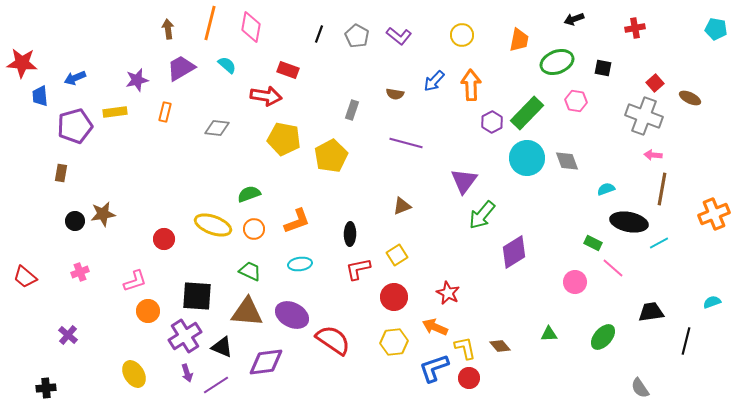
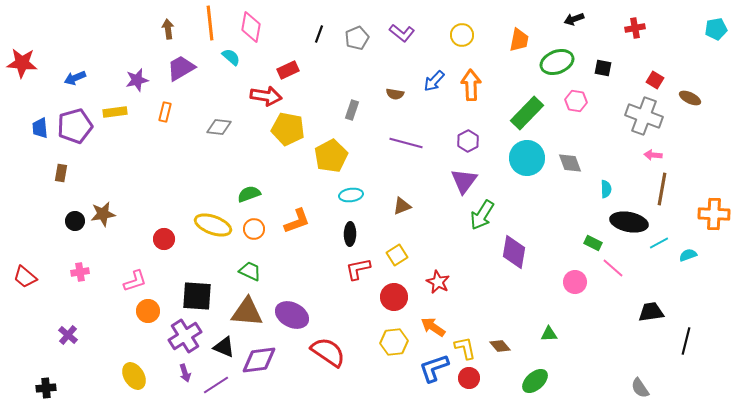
orange line at (210, 23): rotated 20 degrees counterclockwise
cyan pentagon at (716, 29): rotated 20 degrees counterclockwise
gray pentagon at (357, 36): moved 2 px down; rotated 20 degrees clockwise
purple L-shape at (399, 36): moved 3 px right, 3 px up
cyan semicircle at (227, 65): moved 4 px right, 8 px up
red rectangle at (288, 70): rotated 45 degrees counterclockwise
red square at (655, 83): moved 3 px up; rotated 18 degrees counterclockwise
blue trapezoid at (40, 96): moved 32 px down
purple hexagon at (492, 122): moved 24 px left, 19 px down
gray diamond at (217, 128): moved 2 px right, 1 px up
yellow pentagon at (284, 139): moved 4 px right, 10 px up
gray diamond at (567, 161): moved 3 px right, 2 px down
cyan semicircle at (606, 189): rotated 108 degrees clockwise
orange cross at (714, 214): rotated 24 degrees clockwise
green arrow at (482, 215): rotated 8 degrees counterclockwise
purple diamond at (514, 252): rotated 48 degrees counterclockwise
cyan ellipse at (300, 264): moved 51 px right, 69 px up
pink cross at (80, 272): rotated 12 degrees clockwise
red star at (448, 293): moved 10 px left, 11 px up
cyan semicircle at (712, 302): moved 24 px left, 47 px up
orange arrow at (435, 327): moved 2 px left; rotated 10 degrees clockwise
green ellipse at (603, 337): moved 68 px left, 44 px down; rotated 8 degrees clockwise
red semicircle at (333, 340): moved 5 px left, 12 px down
black triangle at (222, 347): moved 2 px right
purple diamond at (266, 362): moved 7 px left, 2 px up
purple arrow at (187, 373): moved 2 px left
yellow ellipse at (134, 374): moved 2 px down
